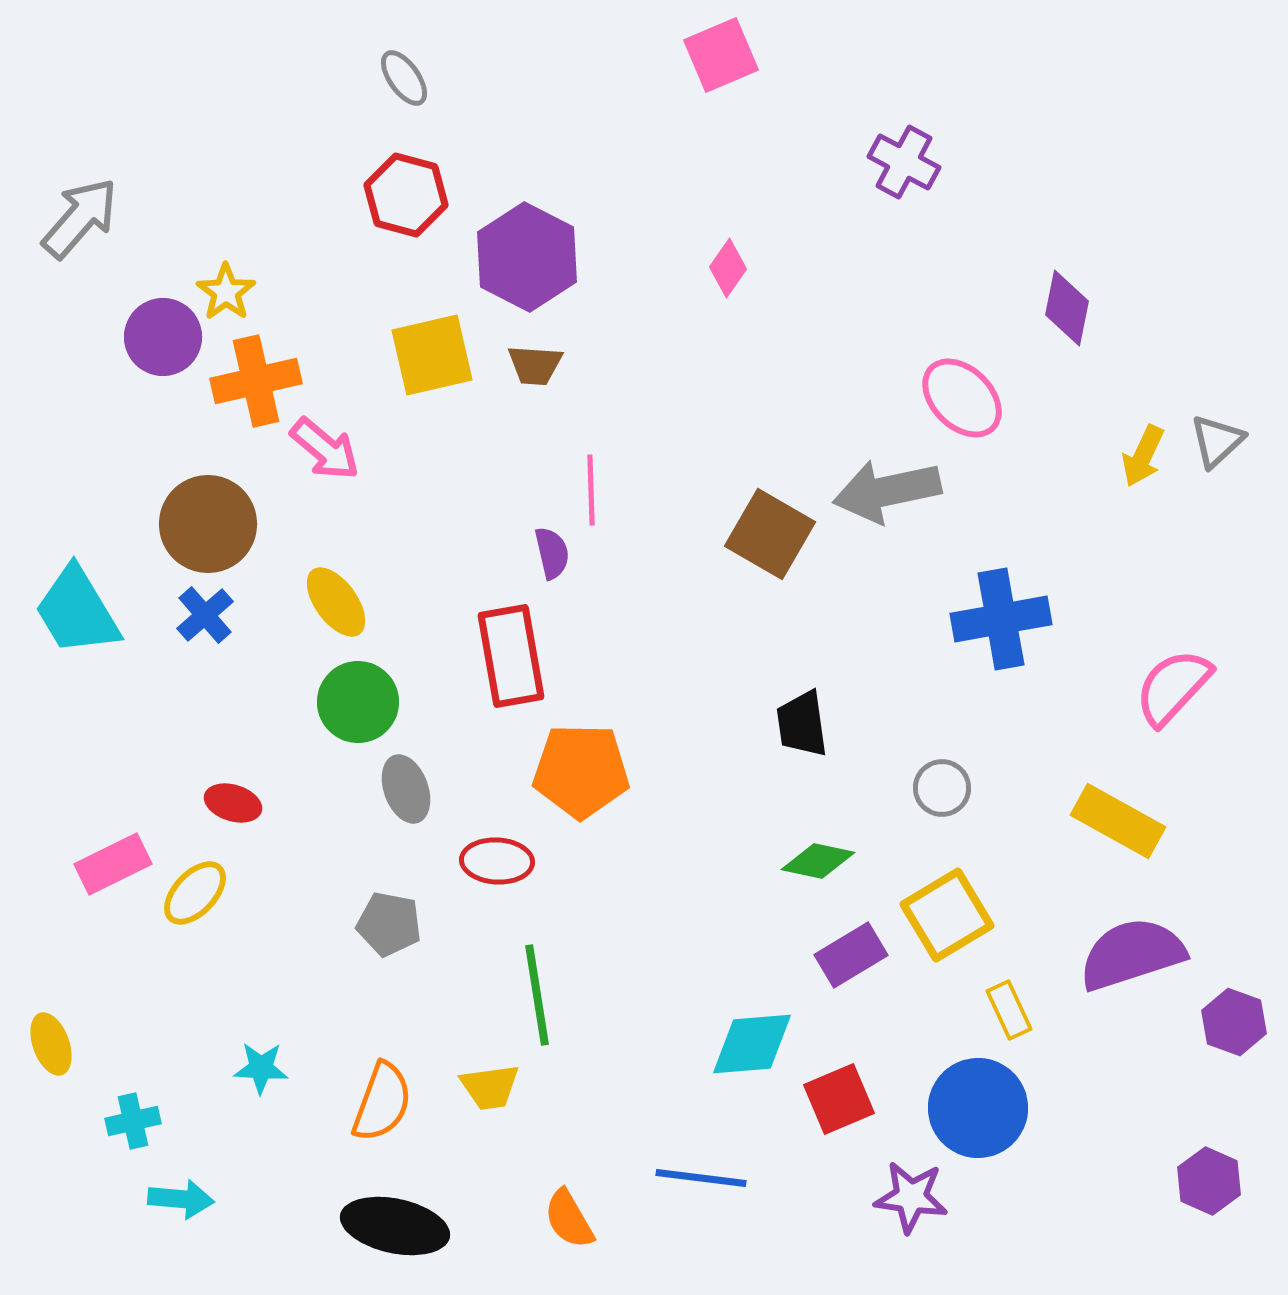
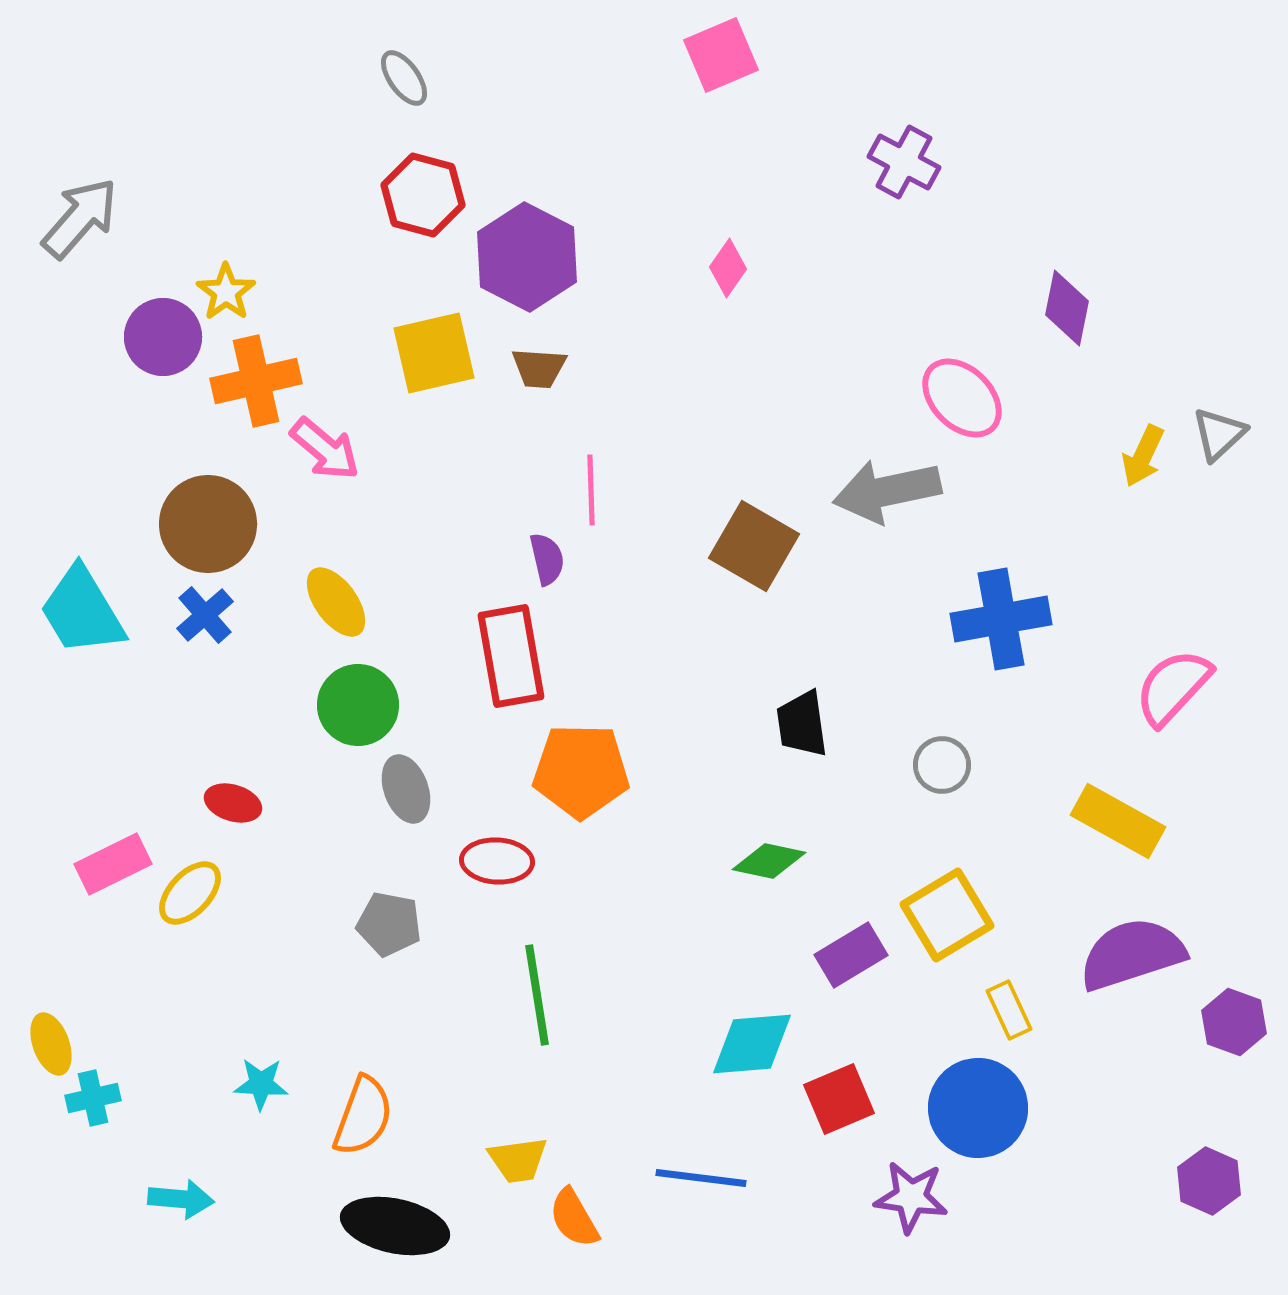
red hexagon at (406, 195): moved 17 px right
yellow square at (432, 355): moved 2 px right, 2 px up
brown trapezoid at (535, 365): moved 4 px right, 3 px down
gray triangle at (1217, 441): moved 2 px right, 7 px up
brown square at (770, 534): moved 16 px left, 12 px down
purple semicircle at (552, 553): moved 5 px left, 6 px down
cyan trapezoid at (77, 611): moved 5 px right
green circle at (358, 702): moved 3 px down
gray circle at (942, 788): moved 23 px up
green diamond at (818, 861): moved 49 px left
yellow ellipse at (195, 893): moved 5 px left
cyan star at (261, 1068): moved 16 px down
yellow trapezoid at (490, 1087): moved 28 px right, 73 px down
orange semicircle at (382, 1102): moved 19 px left, 14 px down
cyan cross at (133, 1121): moved 40 px left, 23 px up
orange semicircle at (569, 1219): moved 5 px right, 1 px up
